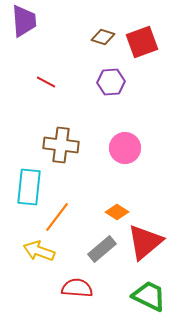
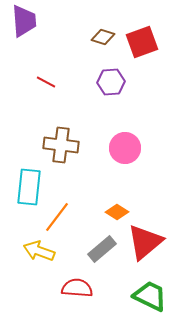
green trapezoid: moved 1 px right
